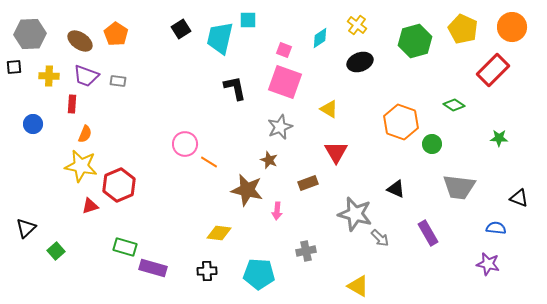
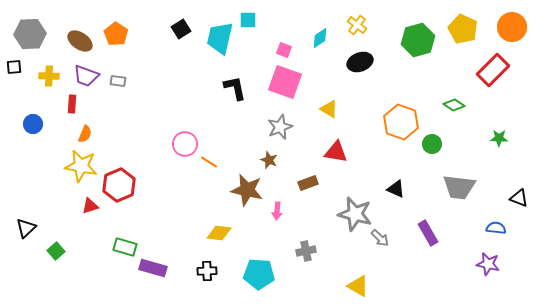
green hexagon at (415, 41): moved 3 px right, 1 px up
red triangle at (336, 152): rotated 50 degrees counterclockwise
